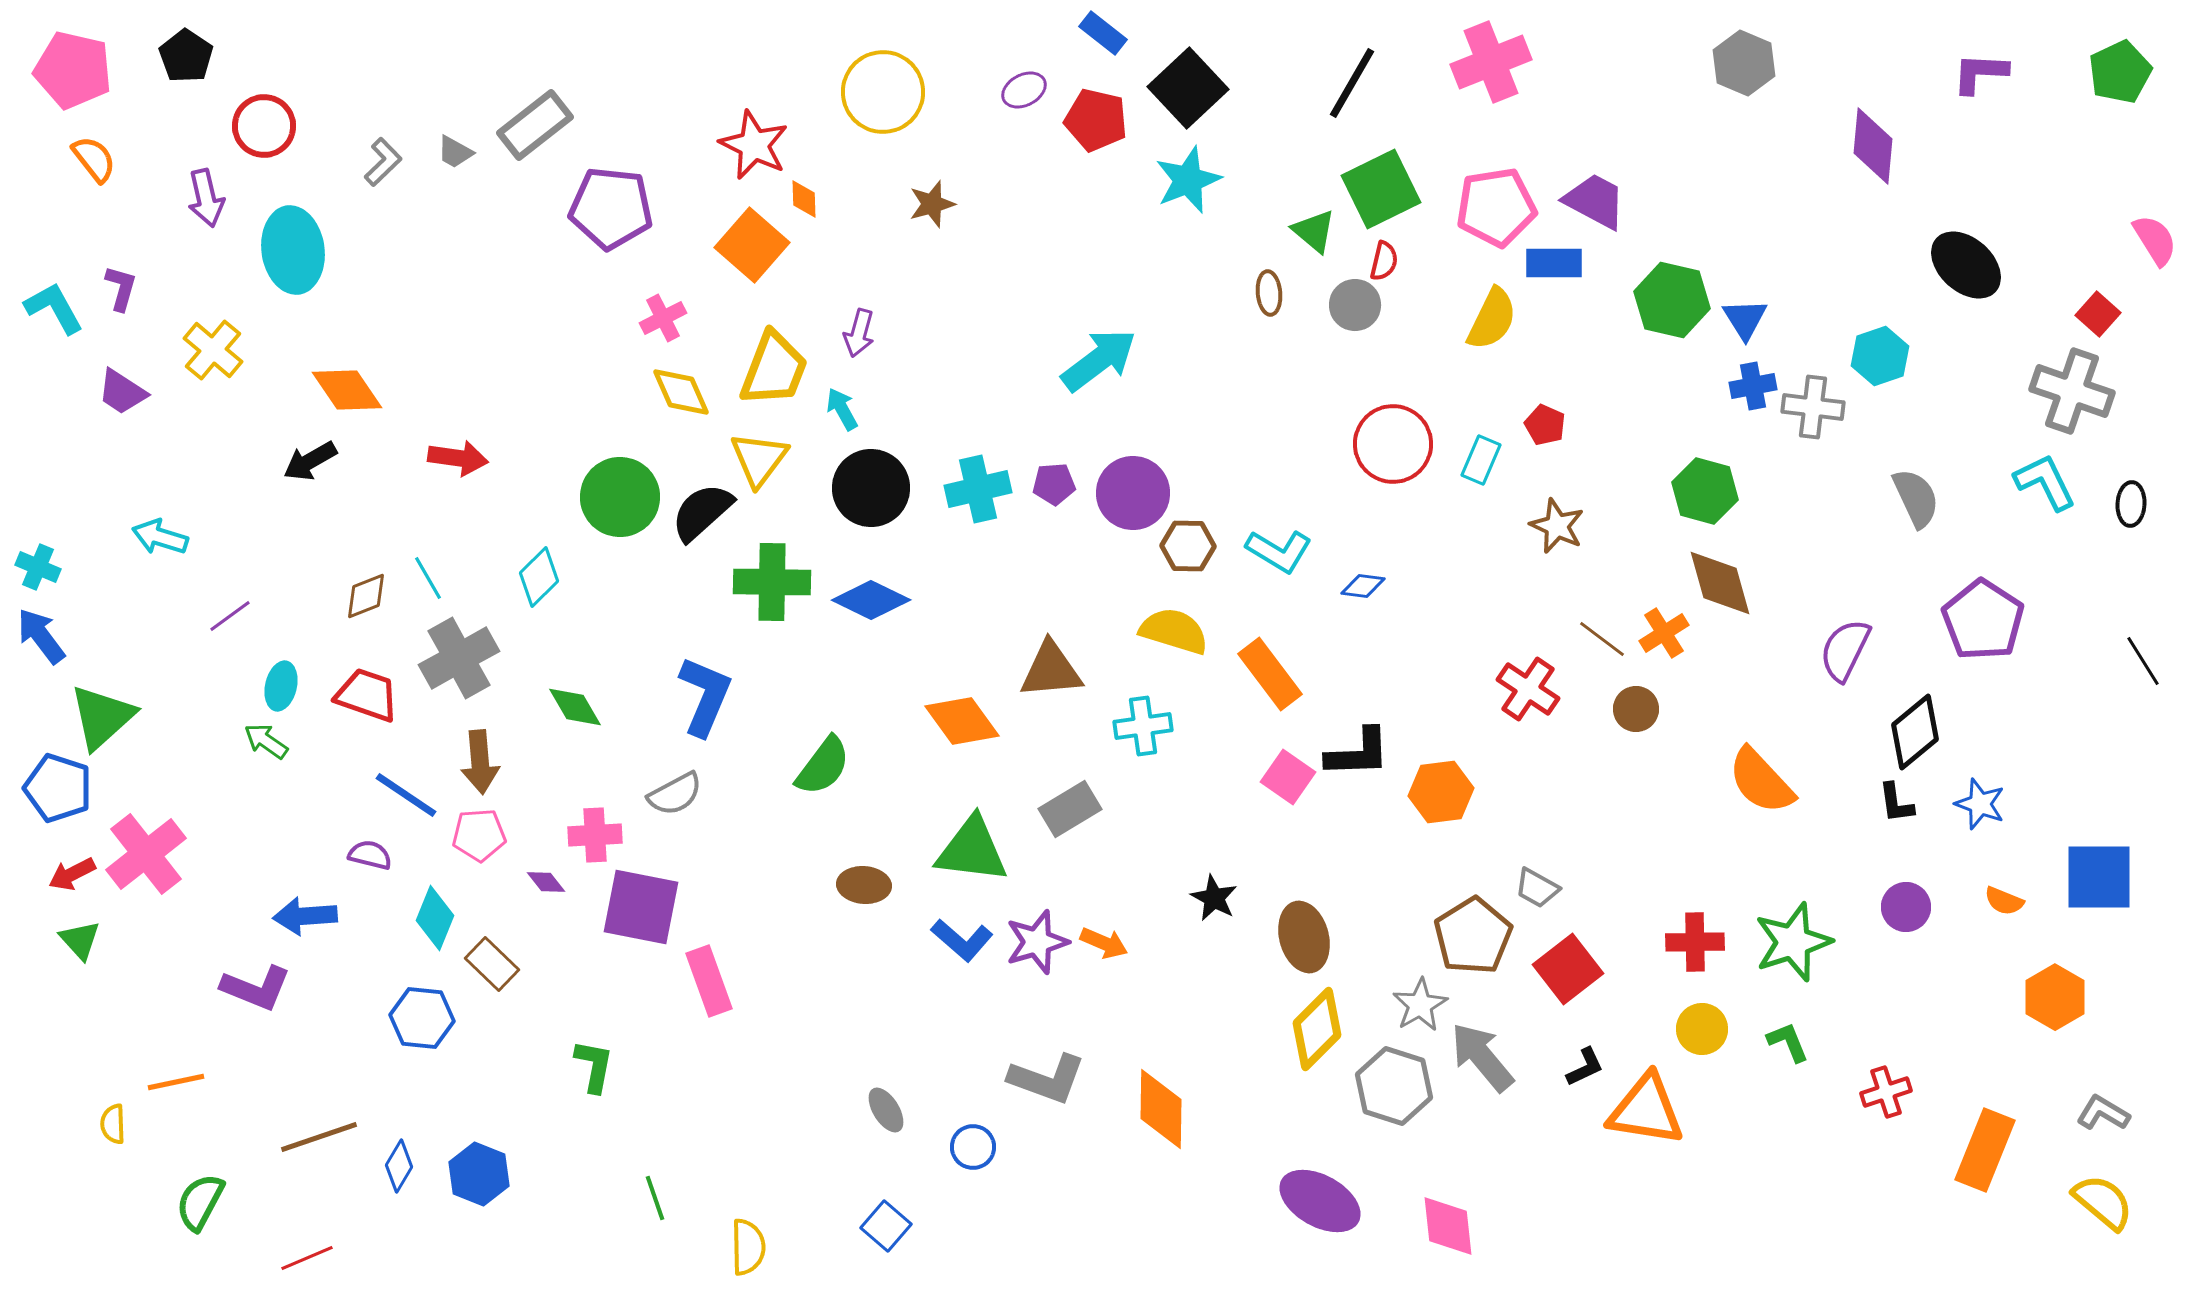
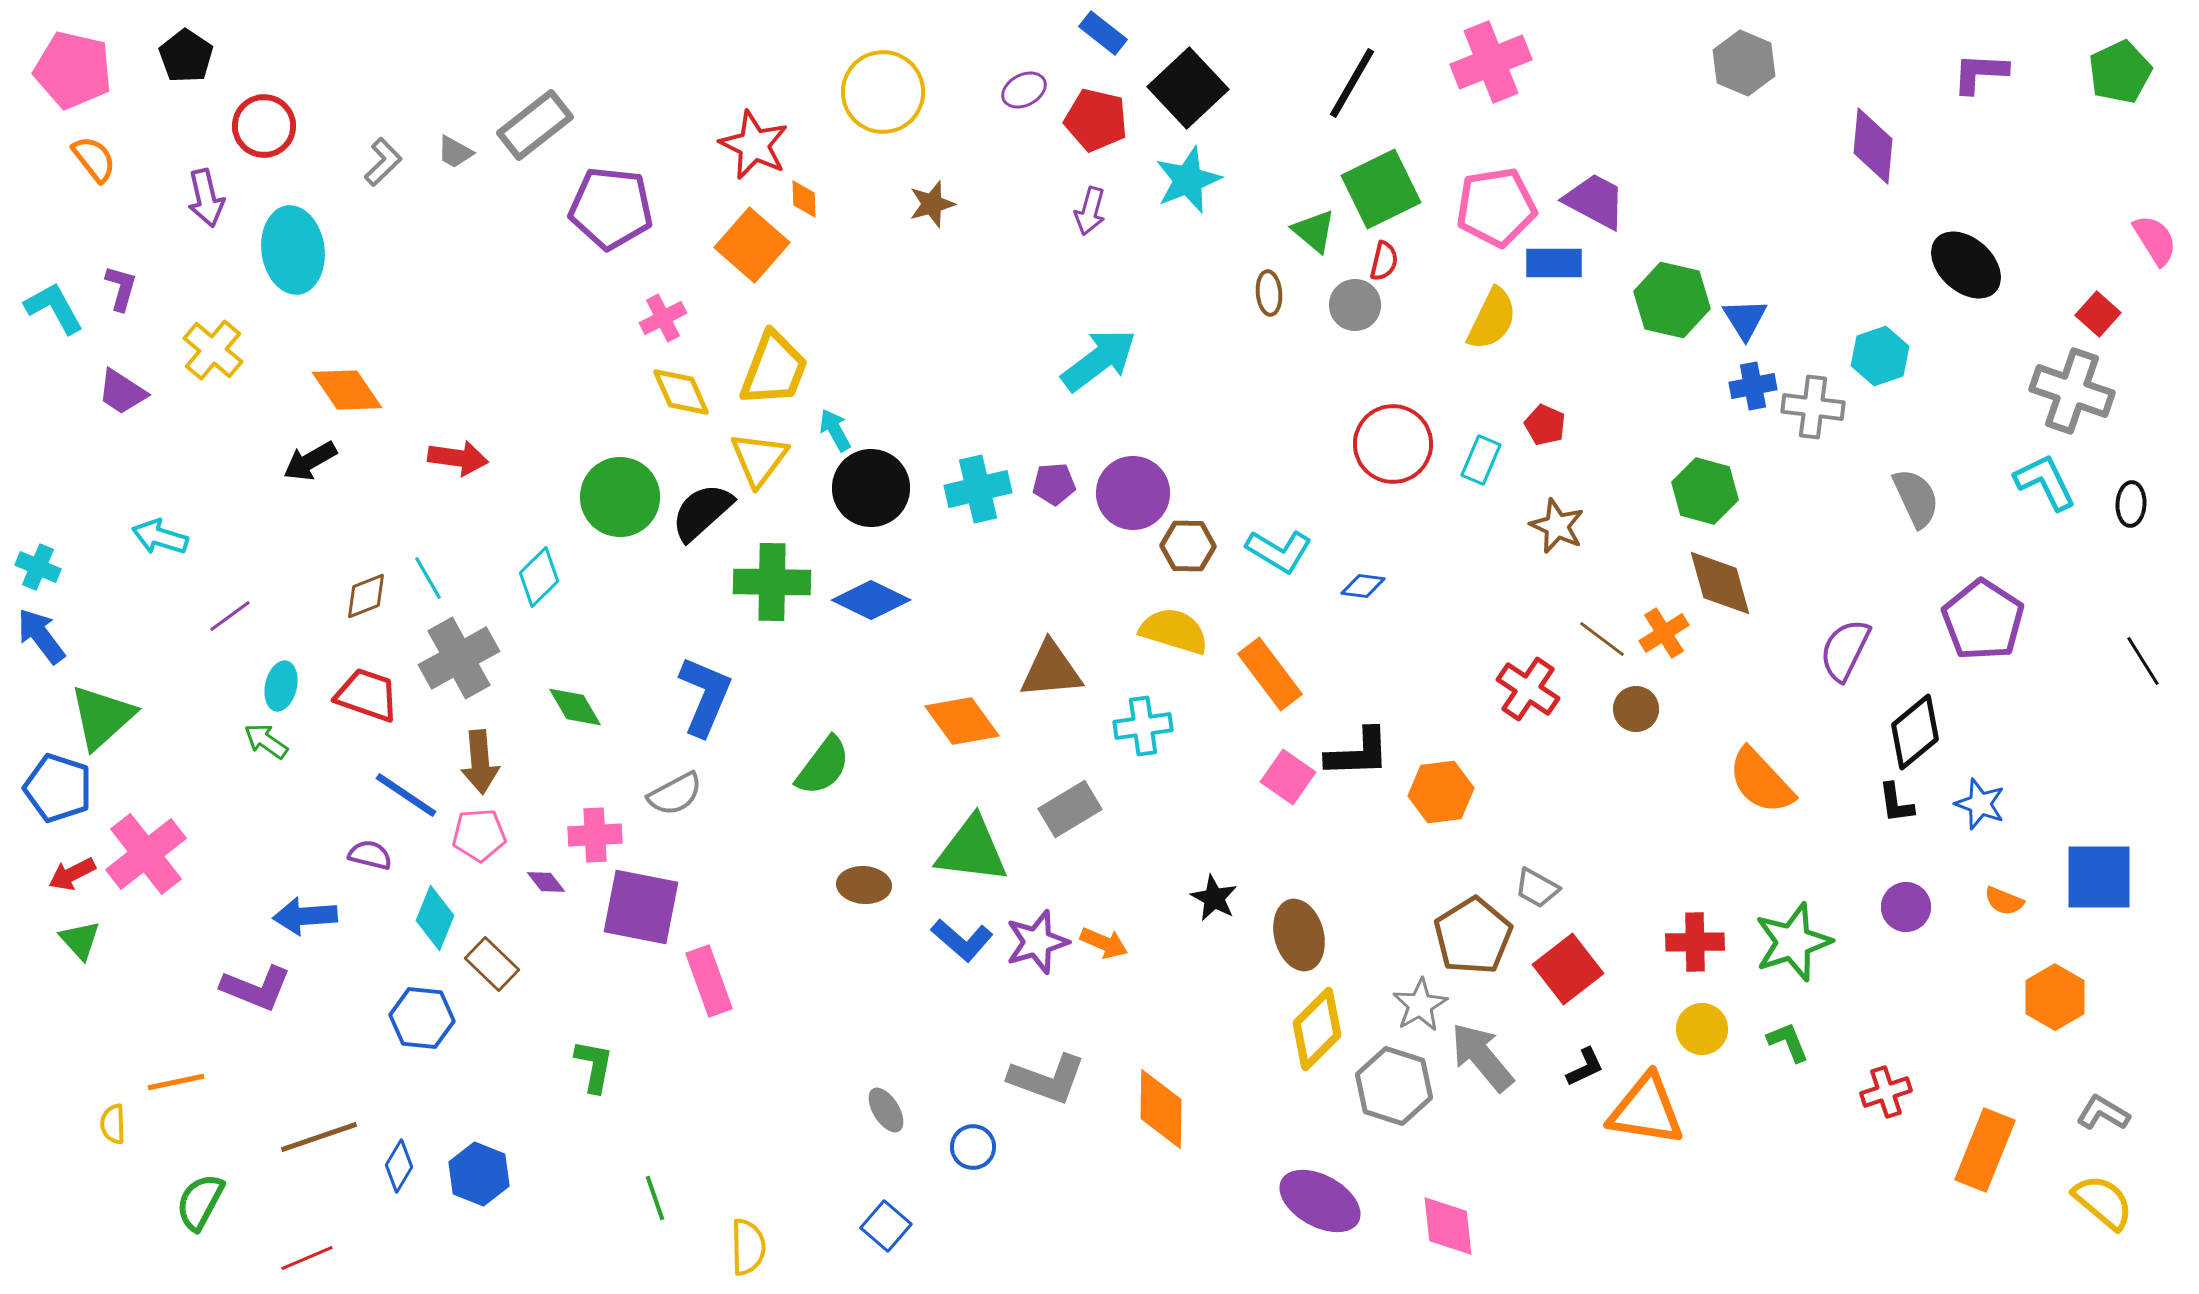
purple arrow at (859, 333): moved 231 px right, 122 px up
cyan arrow at (842, 409): moved 7 px left, 21 px down
brown ellipse at (1304, 937): moved 5 px left, 2 px up
